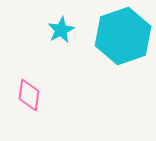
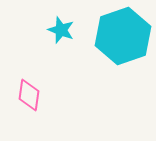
cyan star: rotated 24 degrees counterclockwise
